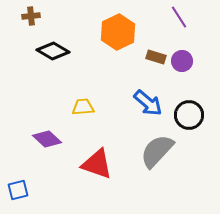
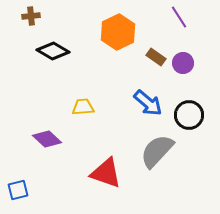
brown rectangle: rotated 18 degrees clockwise
purple circle: moved 1 px right, 2 px down
red triangle: moved 9 px right, 9 px down
